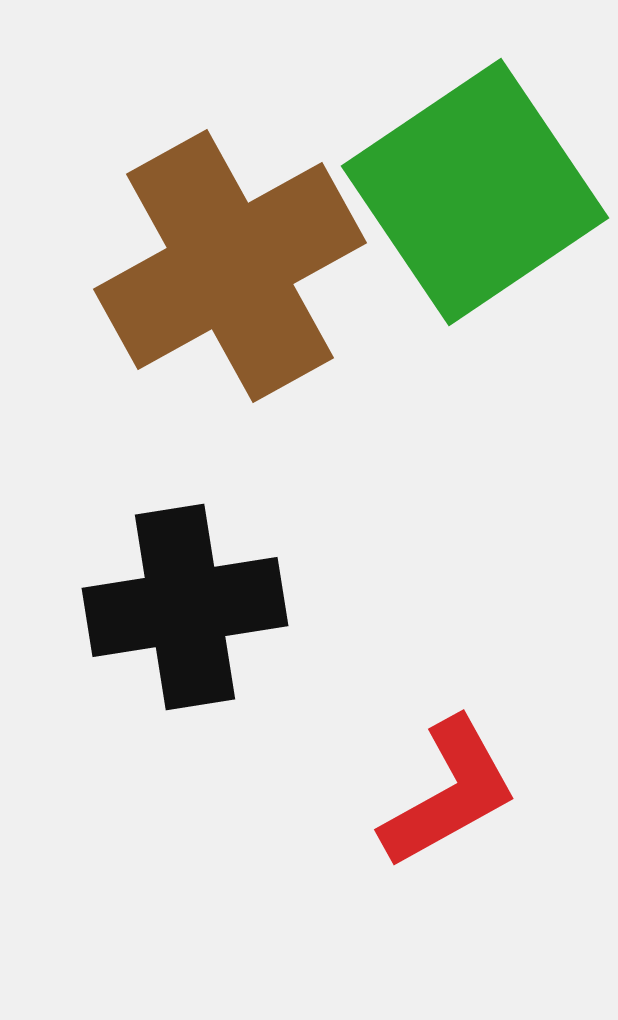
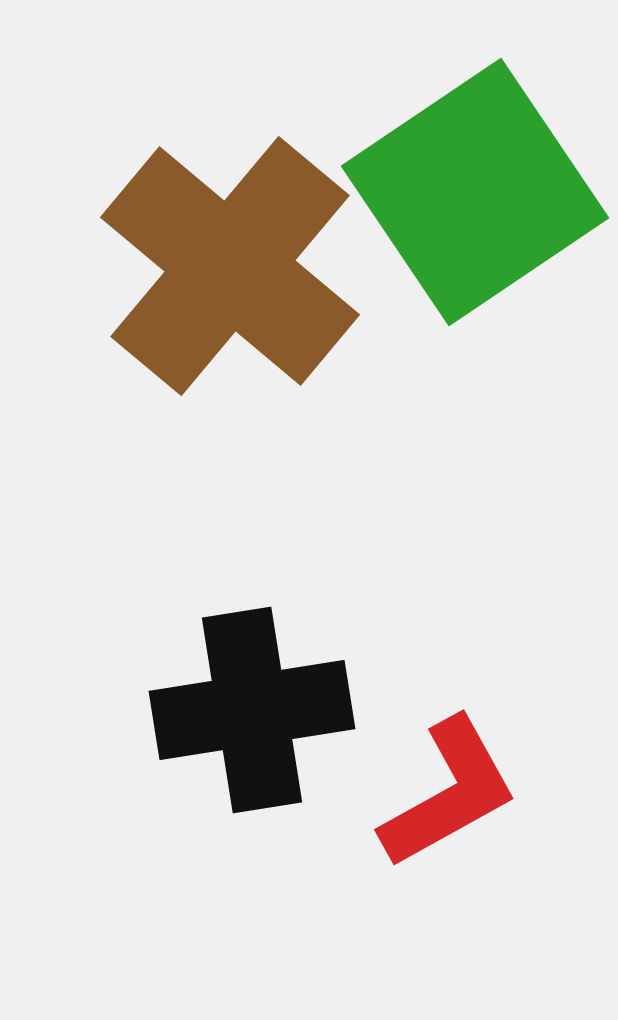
brown cross: rotated 21 degrees counterclockwise
black cross: moved 67 px right, 103 px down
